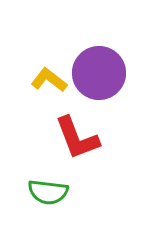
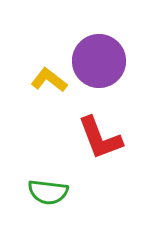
purple circle: moved 12 px up
red L-shape: moved 23 px right
